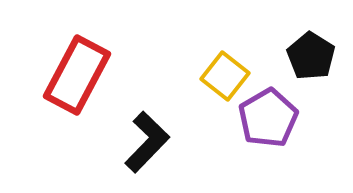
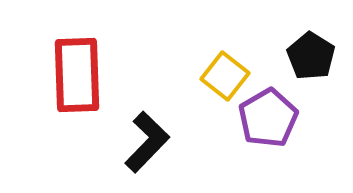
red rectangle: rotated 30 degrees counterclockwise
